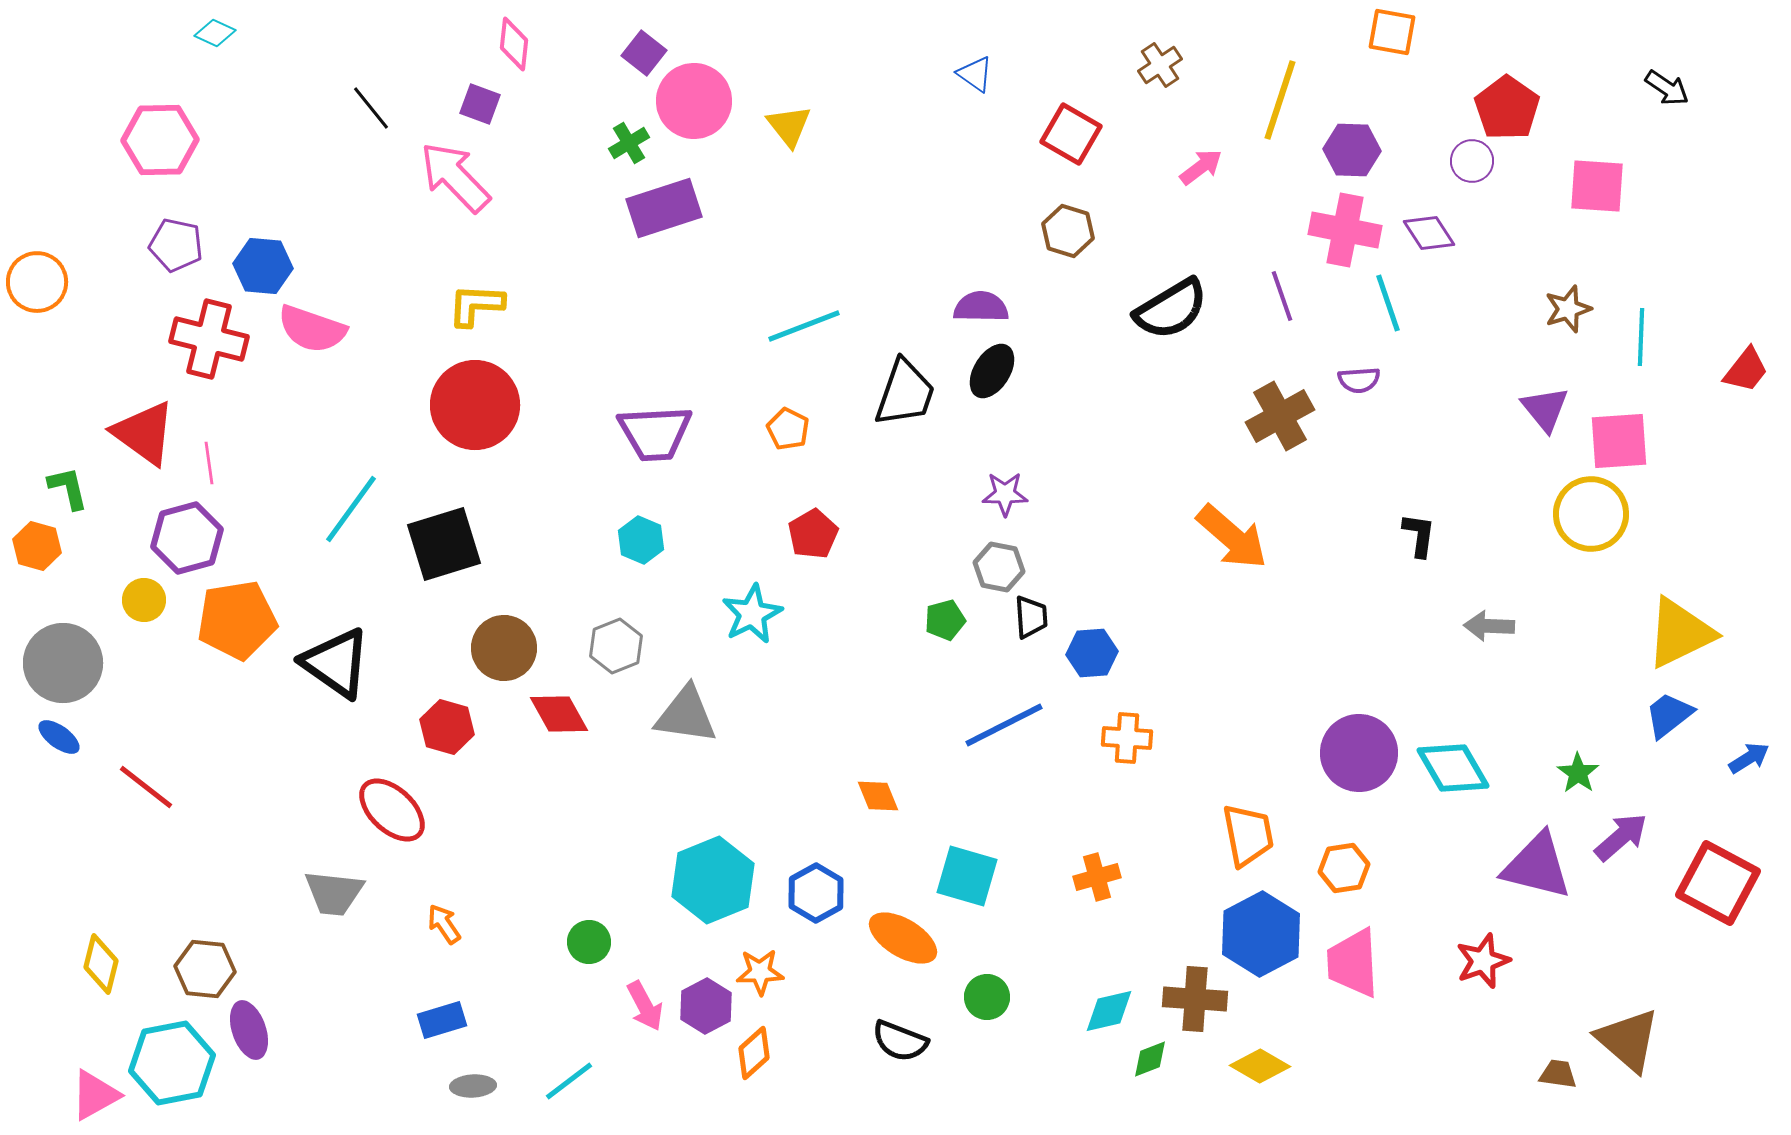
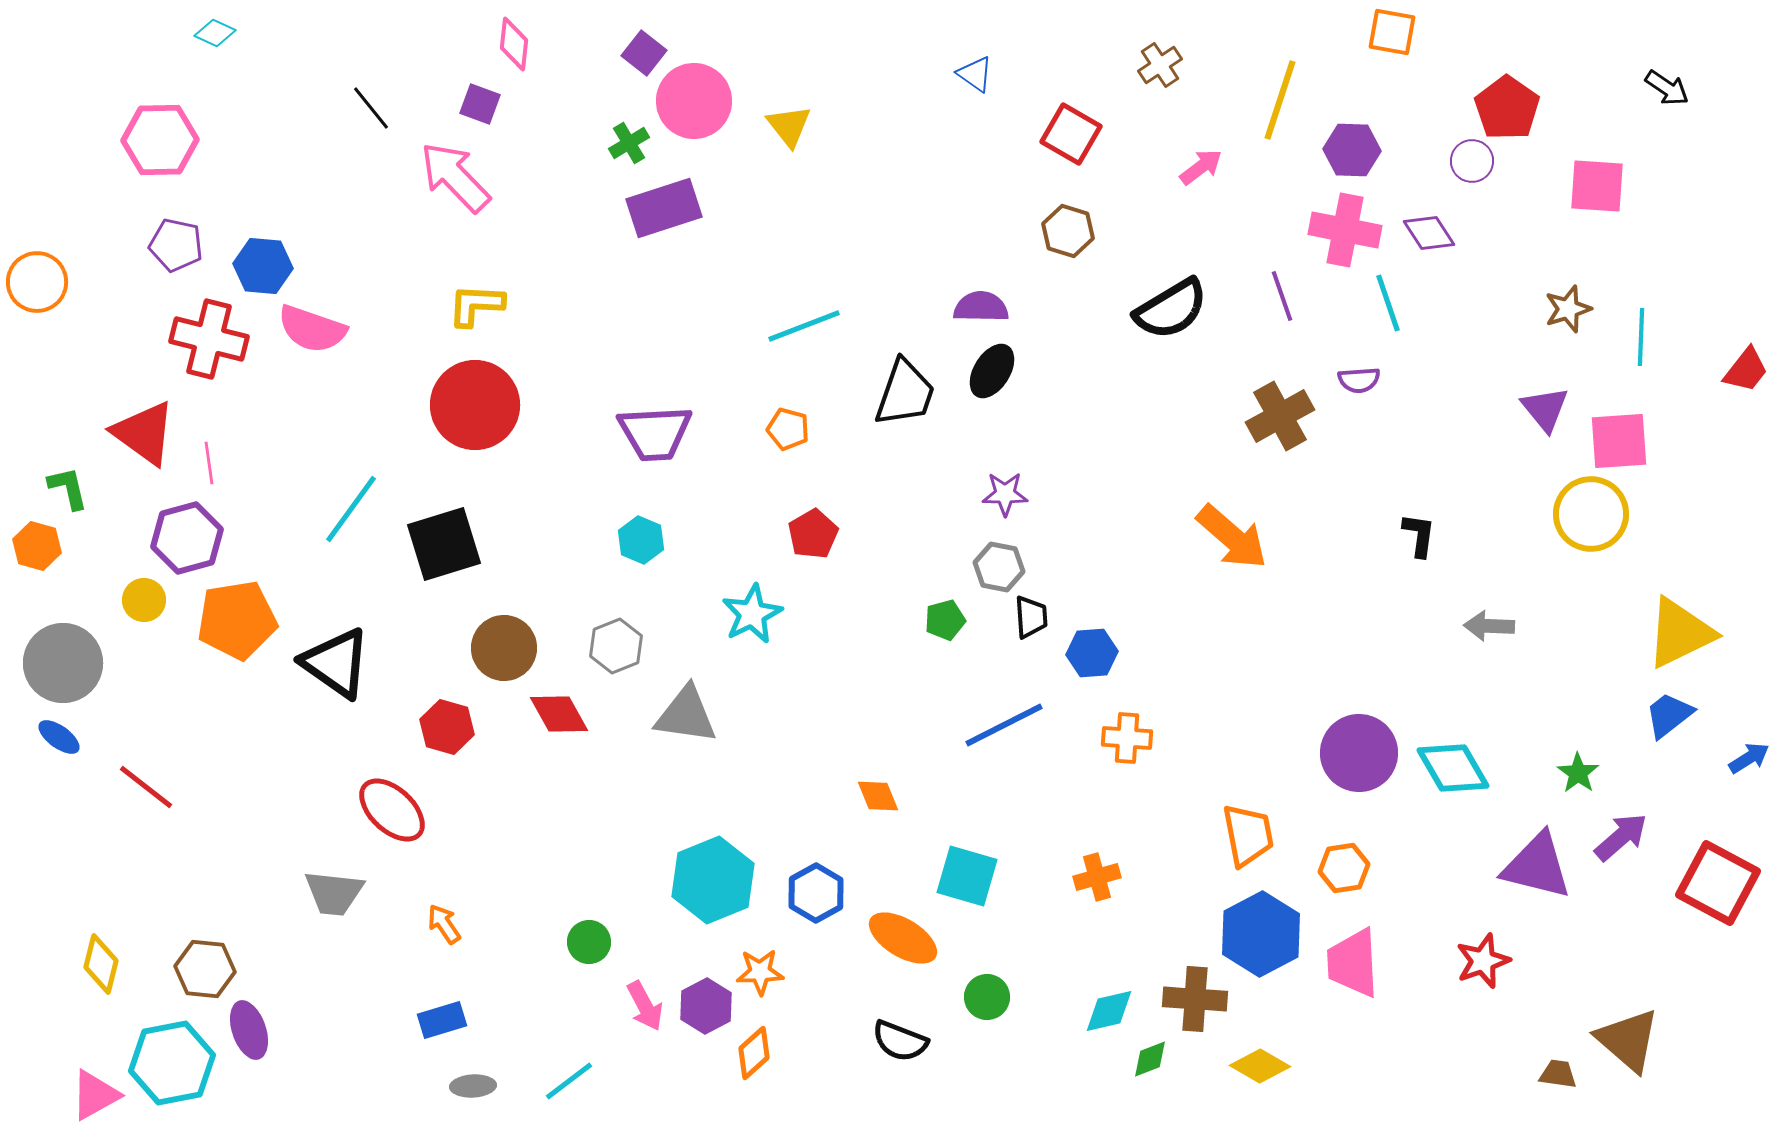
orange pentagon at (788, 429): rotated 12 degrees counterclockwise
